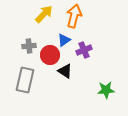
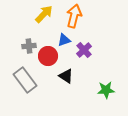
blue triangle: rotated 16 degrees clockwise
purple cross: rotated 21 degrees counterclockwise
red circle: moved 2 px left, 1 px down
black triangle: moved 1 px right, 5 px down
gray rectangle: rotated 50 degrees counterclockwise
